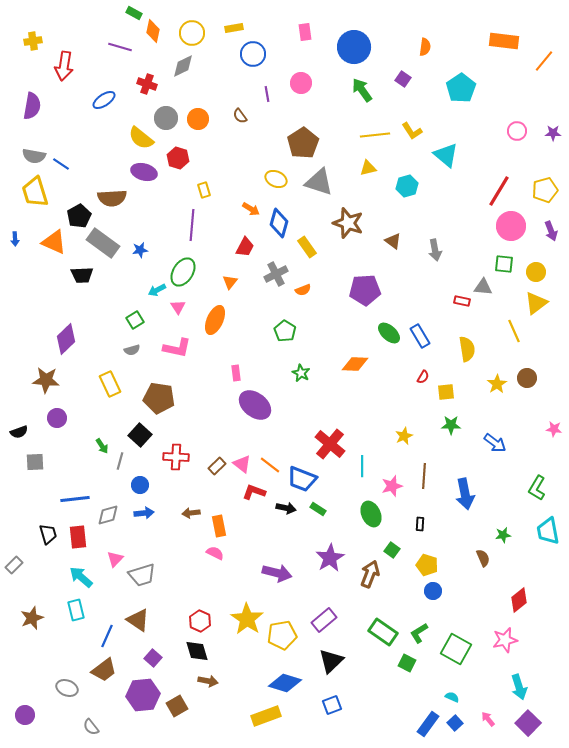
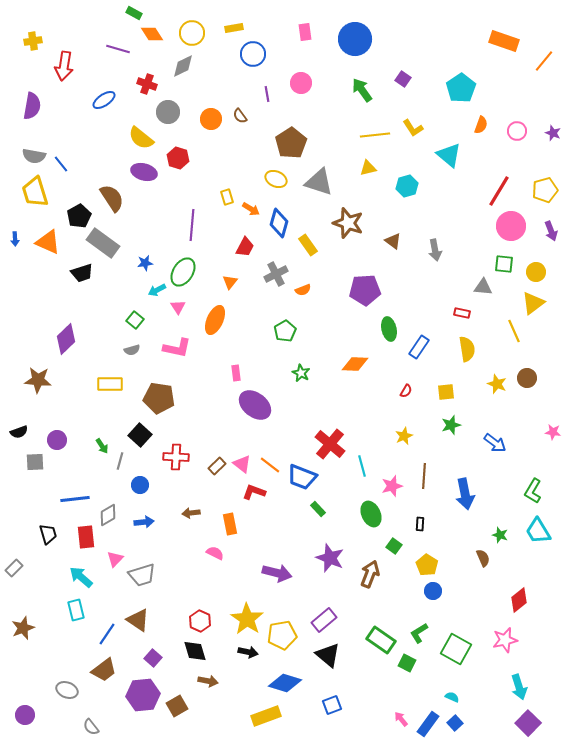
orange diamond at (153, 31): moved 1 px left, 3 px down; rotated 45 degrees counterclockwise
orange rectangle at (504, 41): rotated 12 degrees clockwise
purple line at (120, 47): moved 2 px left, 2 px down
blue circle at (354, 47): moved 1 px right, 8 px up
orange semicircle at (425, 47): moved 56 px right, 78 px down; rotated 12 degrees clockwise
gray circle at (166, 118): moved 2 px right, 6 px up
orange circle at (198, 119): moved 13 px right
yellow L-shape at (412, 131): moved 1 px right, 3 px up
purple star at (553, 133): rotated 21 degrees clockwise
brown pentagon at (303, 143): moved 12 px left
cyan triangle at (446, 155): moved 3 px right
blue line at (61, 164): rotated 18 degrees clockwise
yellow rectangle at (204, 190): moved 23 px right, 7 px down
brown semicircle at (112, 198): rotated 120 degrees counterclockwise
orange triangle at (54, 242): moved 6 px left
yellow rectangle at (307, 247): moved 1 px right, 2 px up
blue star at (140, 250): moved 5 px right, 13 px down
black trapezoid at (82, 275): moved 2 px up; rotated 15 degrees counterclockwise
red rectangle at (462, 301): moved 12 px down
yellow triangle at (536, 303): moved 3 px left
green square at (135, 320): rotated 18 degrees counterclockwise
green pentagon at (285, 331): rotated 10 degrees clockwise
green ellipse at (389, 333): moved 4 px up; rotated 35 degrees clockwise
blue rectangle at (420, 336): moved 1 px left, 11 px down; rotated 65 degrees clockwise
red semicircle at (423, 377): moved 17 px left, 14 px down
brown star at (46, 380): moved 8 px left
yellow rectangle at (110, 384): rotated 65 degrees counterclockwise
yellow star at (497, 384): rotated 18 degrees counterclockwise
purple circle at (57, 418): moved 22 px down
green star at (451, 425): rotated 18 degrees counterclockwise
pink star at (554, 429): moved 1 px left, 3 px down
cyan line at (362, 466): rotated 15 degrees counterclockwise
blue trapezoid at (302, 479): moved 2 px up
green L-shape at (537, 488): moved 4 px left, 3 px down
black arrow at (286, 508): moved 38 px left, 144 px down
green rectangle at (318, 509): rotated 14 degrees clockwise
blue arrow at (144, 513): moved 9 px down
gray diamond at (108, 515): rotated 15 degrees counterclockwise
orange rectangle at (219, 526): moved 11 px right, 2 px up
cyan trapezoid at (548, 531): moved 10 px left; rotated 20 degrees counterclockwise
green star at (503, 535): moved 3 px left; rotated 28 degrees clockwise
red rectangle at (78, 537): moved 8 px right
green square at (392, 550): moved 2 px right, 4 px up
purple star at (330, 558): rotated 20 degrees counterclockwise
gray rectangle at (14, 565): moved 3 px down
yellow pentagon at (427, 565): rotated 15 degrees clockwise
brown star at (32, 618): moved 9 px left, 10 px down
green rectangle at (383, 632): moved 2 px left, 8 px down
blue line at (107, 636): moved 2 px up; rotated 10 degrees clockwise
black diamond at (197, 651): moved 2 px left
black triangle at (331, 661): moved 3 px left, 6 px up; rotated 36 degrees counterclockwise
gray ellipse at (67, 688): moved 2 px down
pink arrow at (488, 719): moved 87 px left
